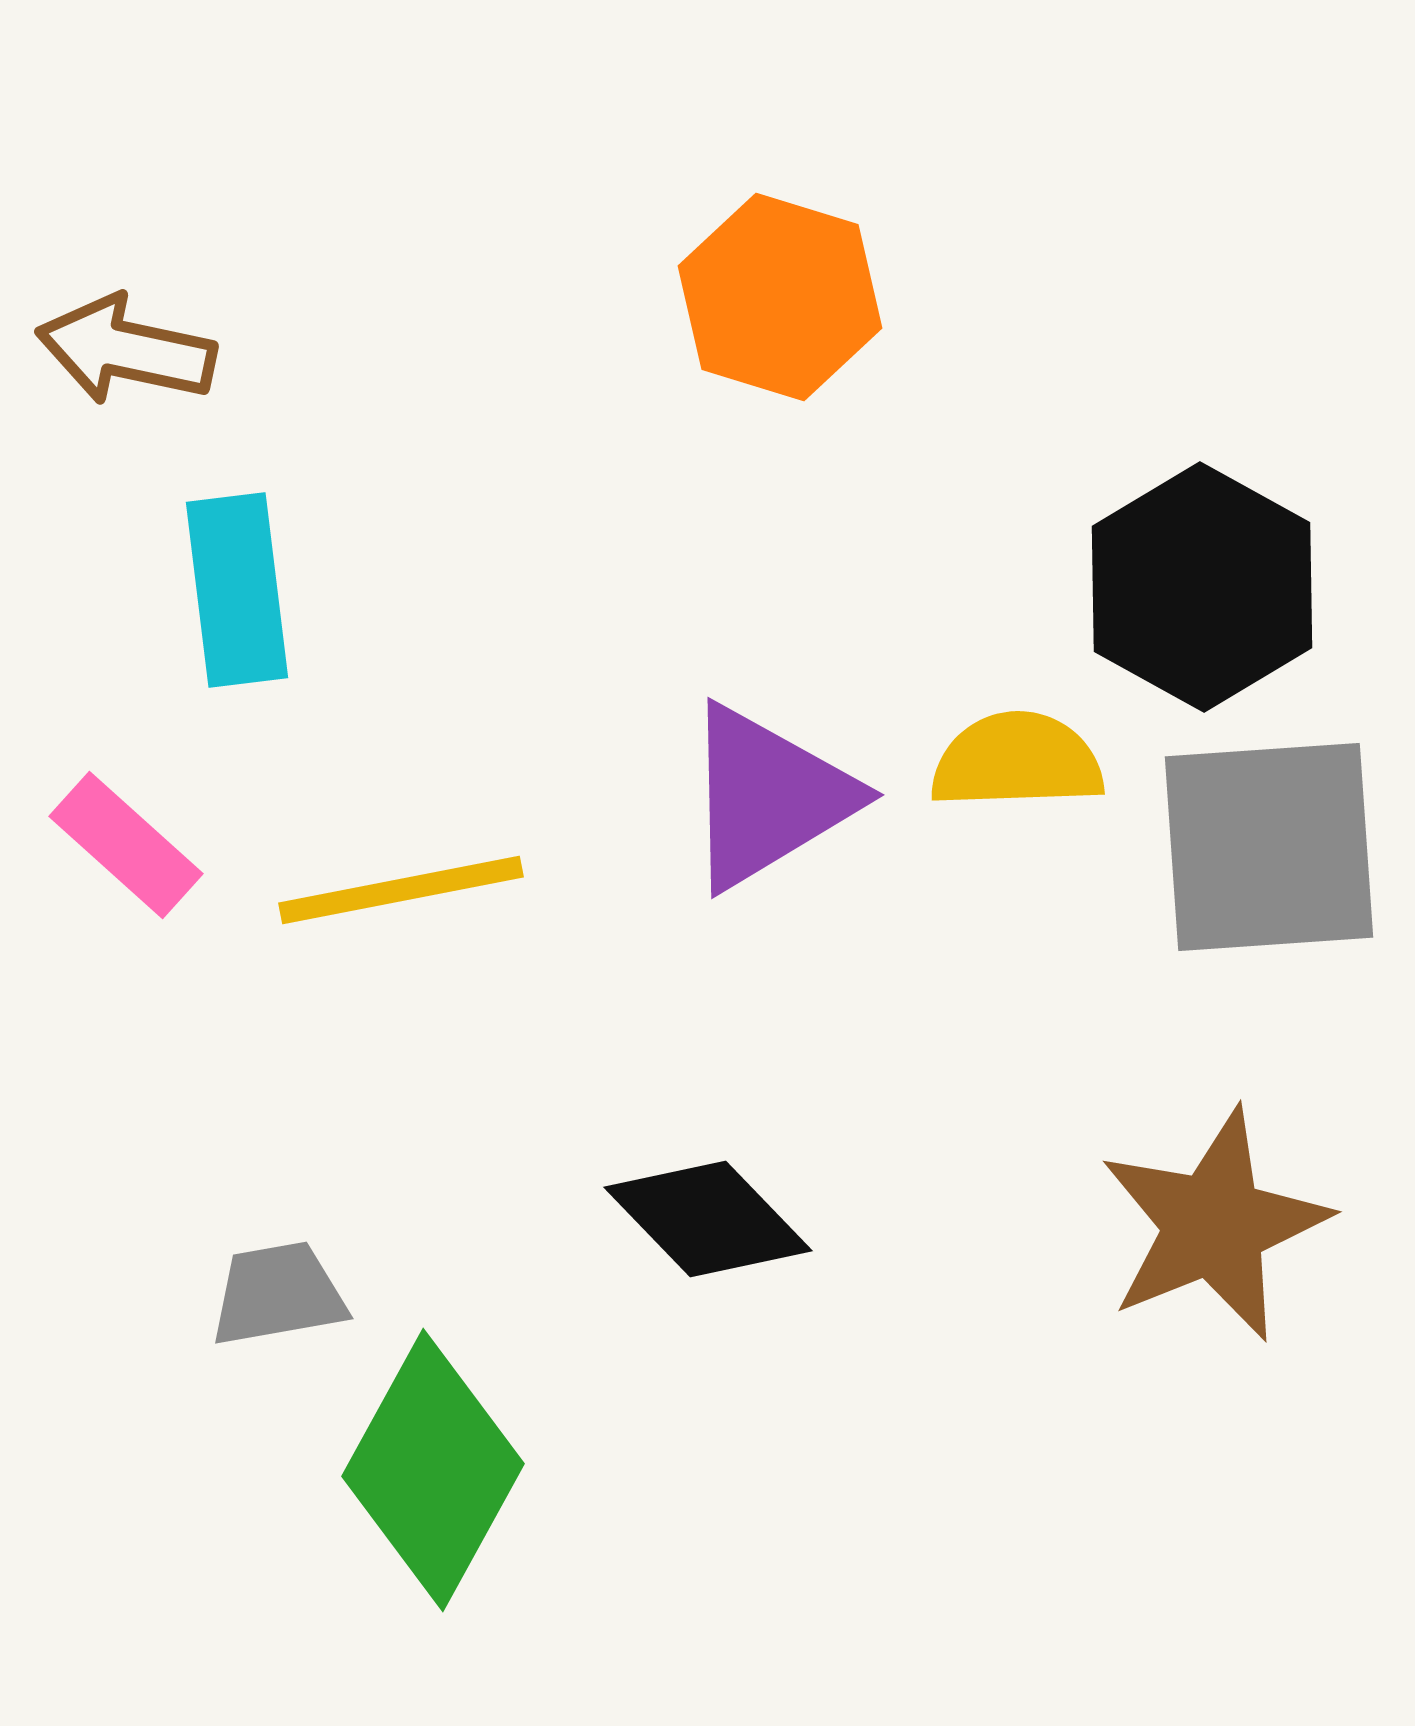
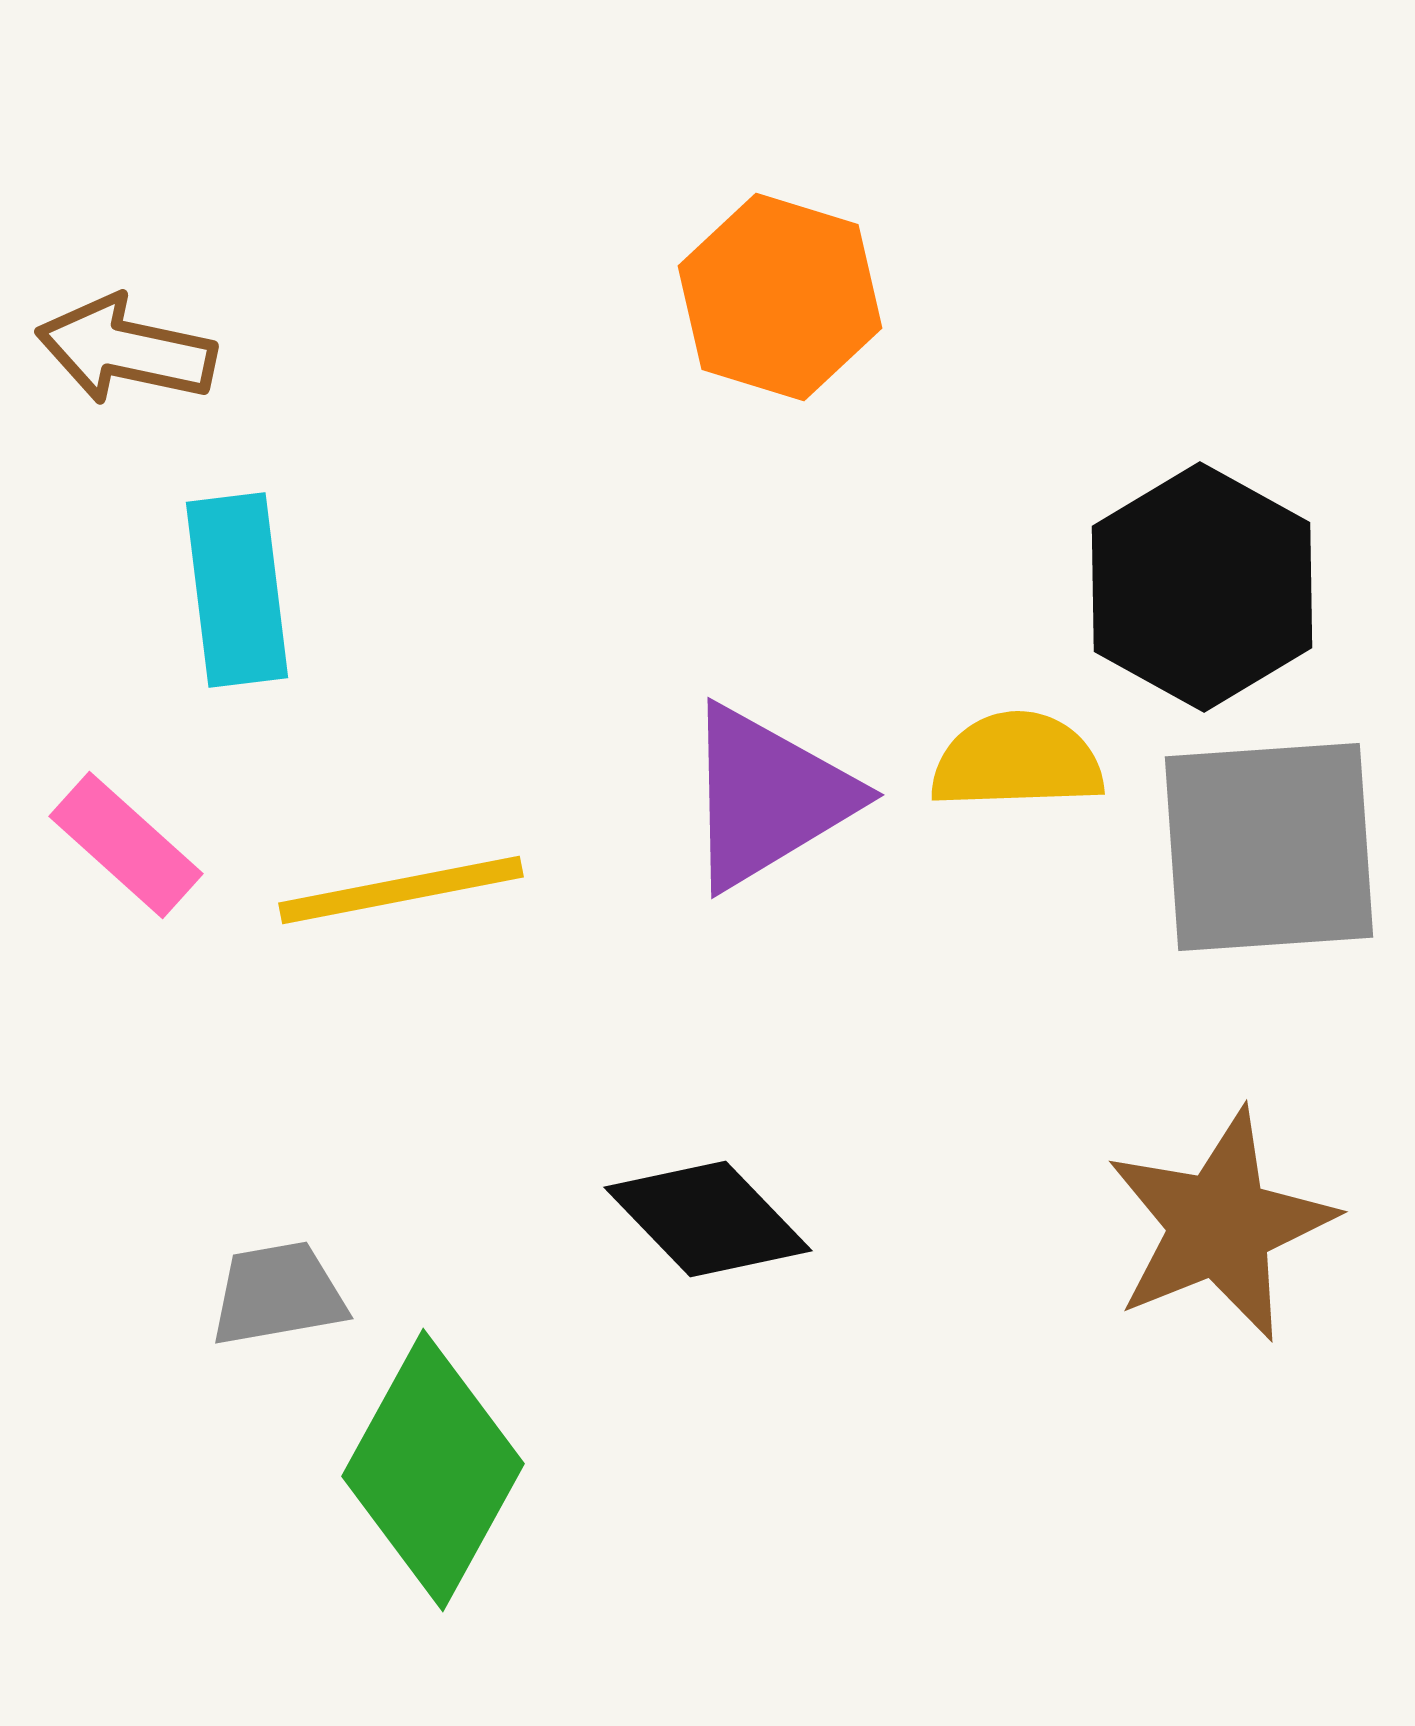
brown star: moved 6 px right
